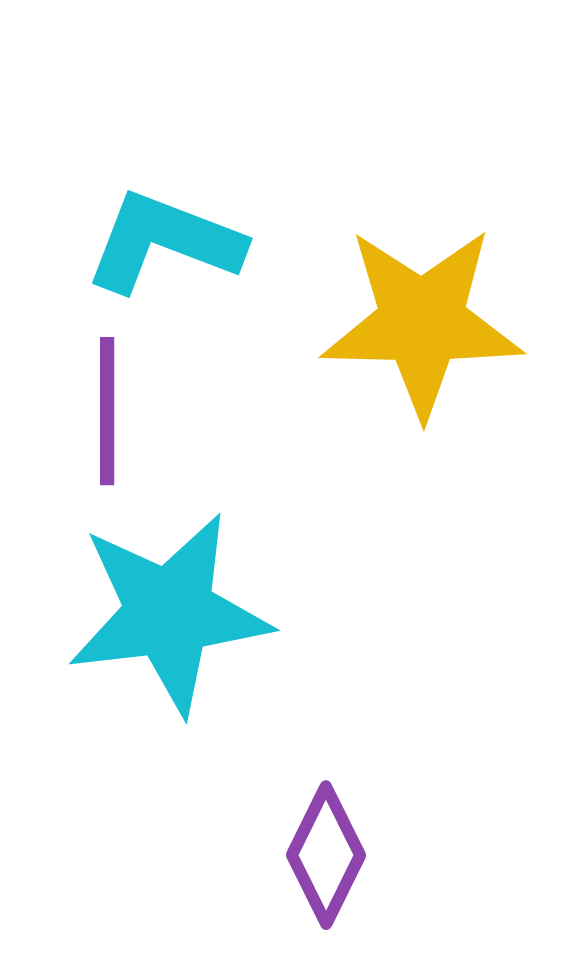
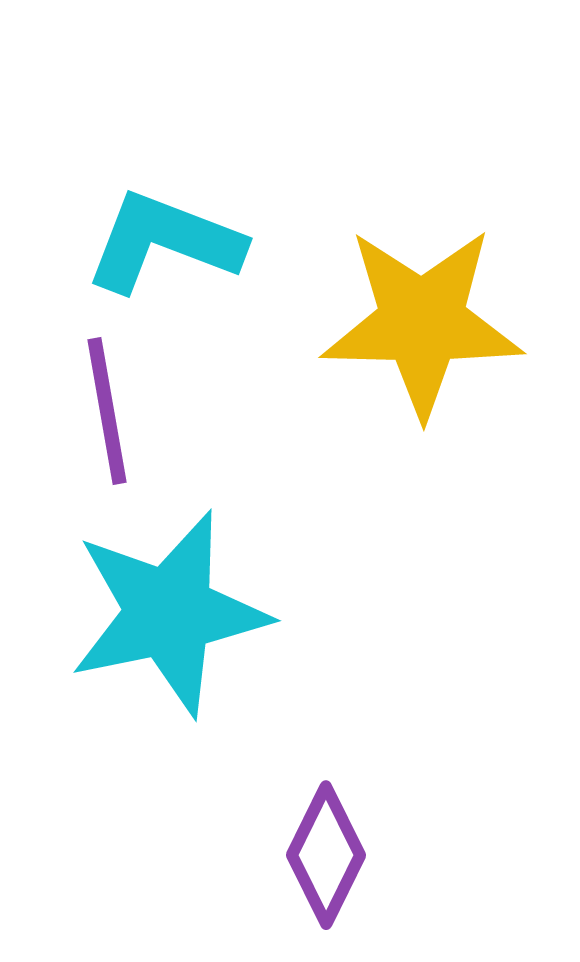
purple line: rotated 10 degrees counterclockwise
cyan star: rotated 5 degrees counterclockwise
